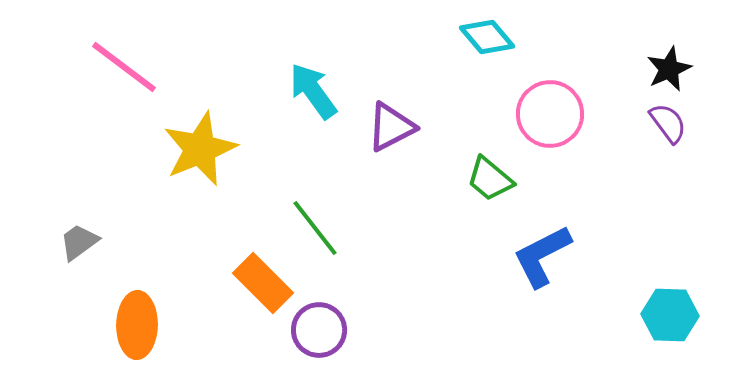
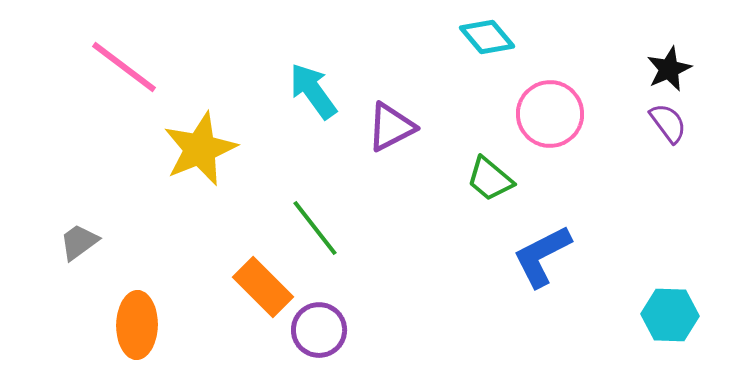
orange rectangle: moved 4 px down
